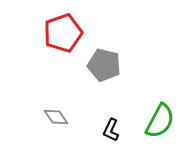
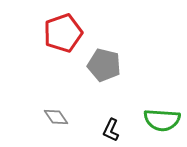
green semicircle: moved 2 px right, 1 px up; rotated 66 degrees clockwise
